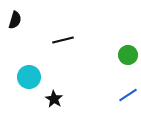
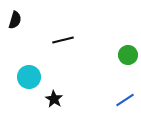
blue line: moved 3 px left, 5 px down
